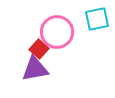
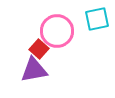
pink circle: moved 1 px up
purple triangle: moved 1 px left, 1 px down
